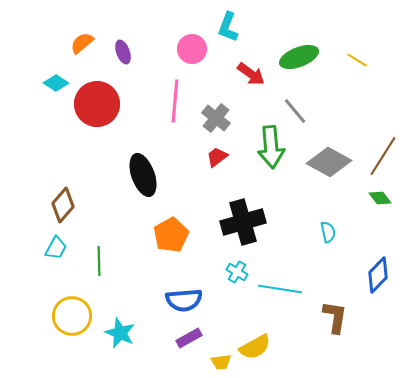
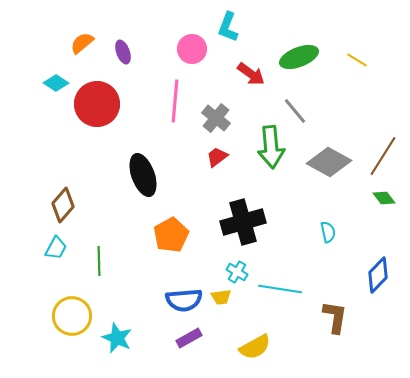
green diamond: moved 4 px right
cyan star: moved 3 px left, 5 px down
yellow trapezoid: moved 65 px up
